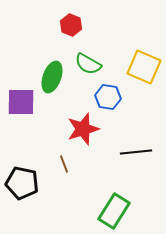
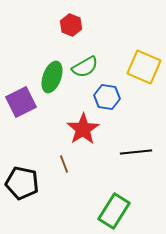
green semicircle: moved 3 px left, 3 px down; rotated 60 degrees counterclockwise
blue hexagon: moved 1 px left
purple square: rotated 28 degrees counterclockwise
red star: rotated 16 degrees counterclockwise
